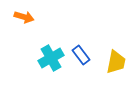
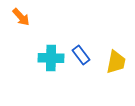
orange arrow: moved 3 px left; rotated 30 degrees clockwise
cyan cross: rotated 30 degrees clockwise
